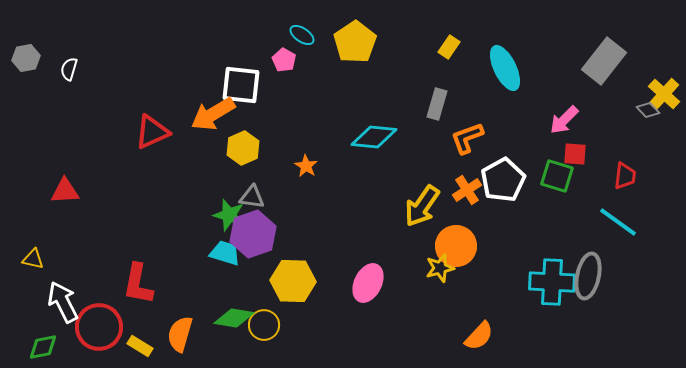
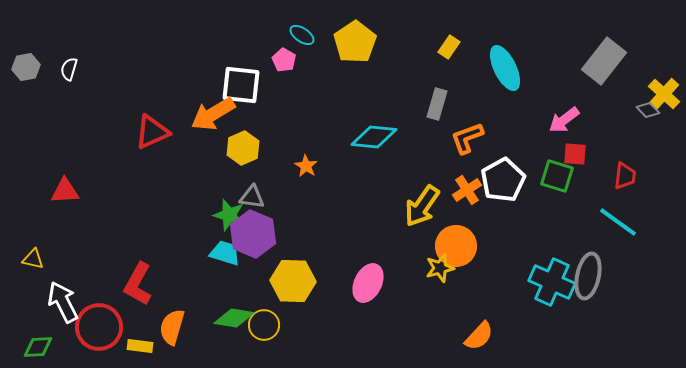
gray hexagon at (26, 58): moved 9 px down
pink arrow at (564, 120): rotated 8 degrees clockwise
purple hexagon at (253, 234): rotated 18 degrees counterclockwise
cyan cross at (552, 282): rotated 21 degrees clockwise
red L-shape at (138, 284): rotated 18 degrees clockwise
orange semicircle at (180, 334): moved 8 px left, 7 px up
yellow rectangle at (140, 346): rotated 25 degrees counterclockwise
green diamond at (43, 347): moved 5 px left; rotated 8 degrees clockwise
